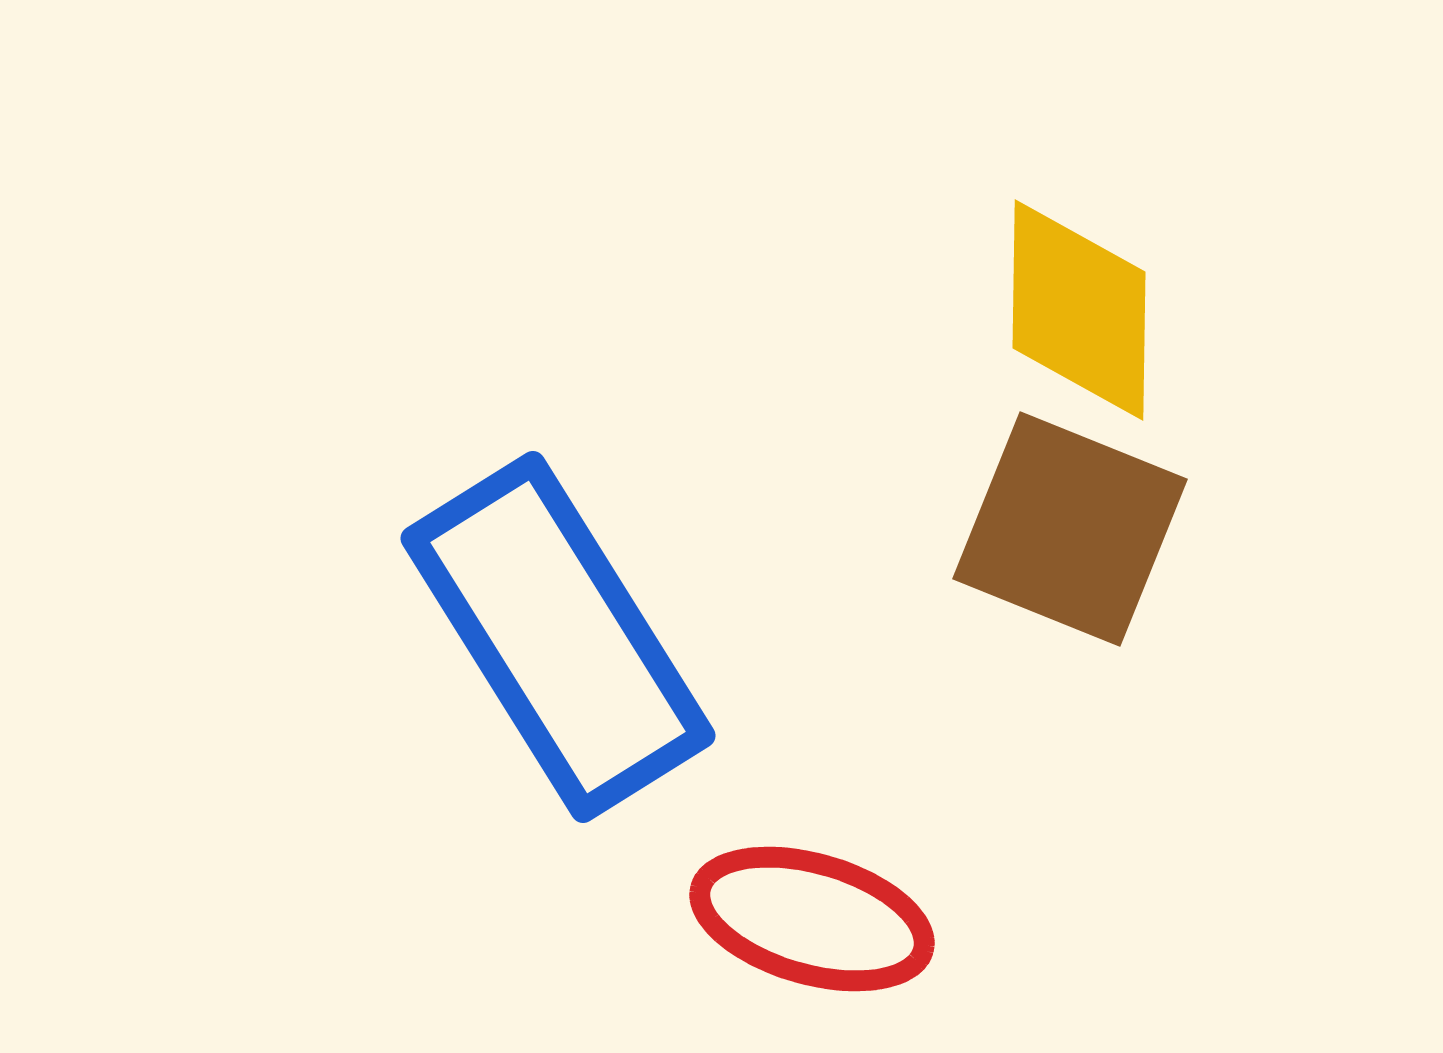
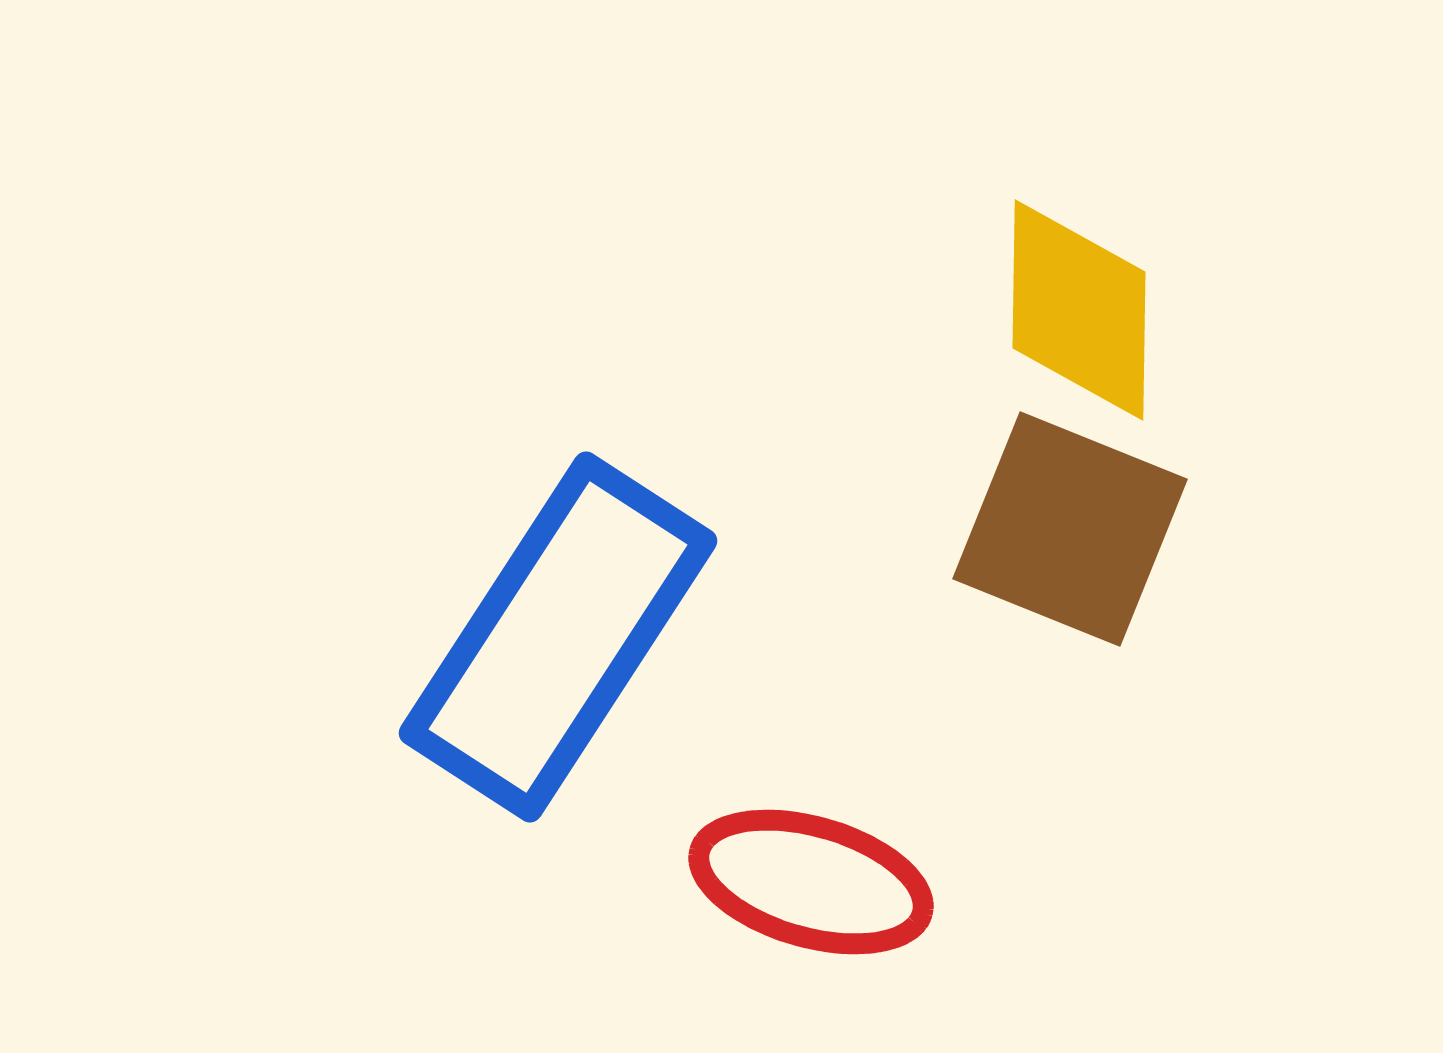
blue rectangle: rotated 65 degrees clockwise
red ellipse: moved 1 px left, 37 px up
